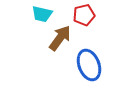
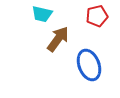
red pentagon: moved 13 px right, 1 px down
brown arrow: moved 2 px left, 1 px down
